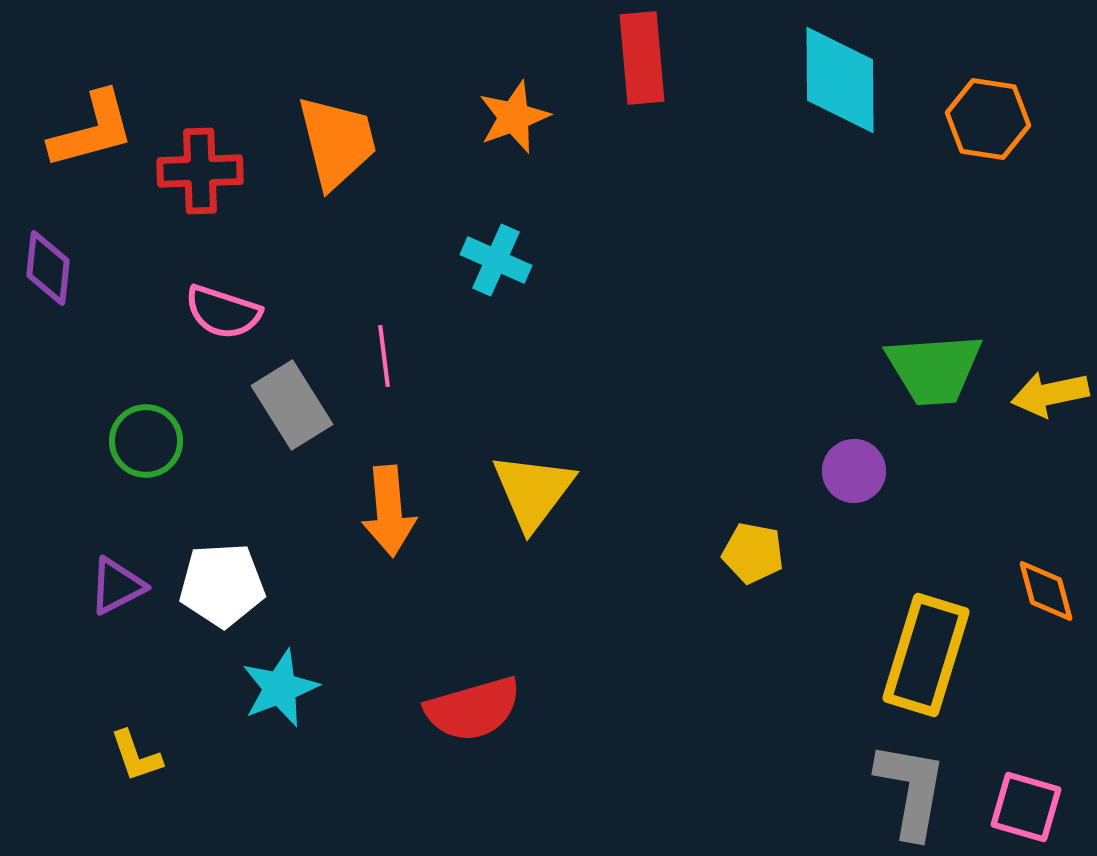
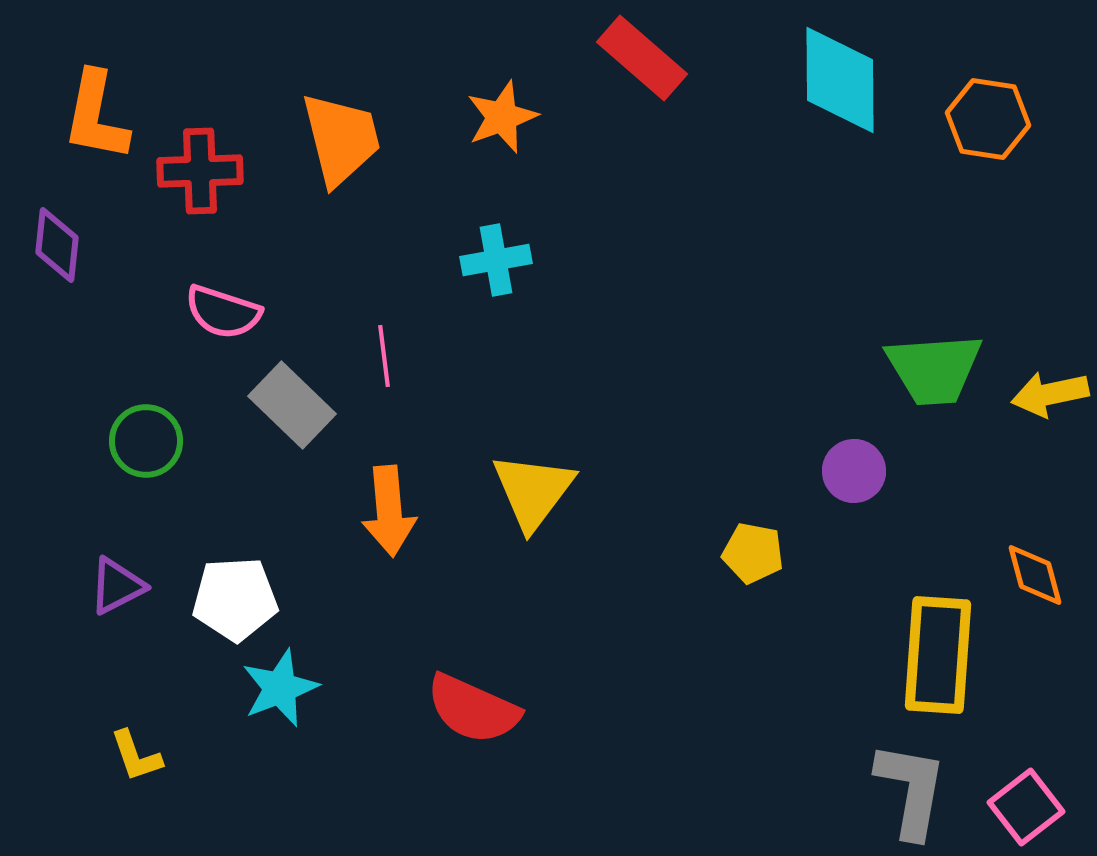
red rectangle: rotated 44 degrees counterclockwise
orange star: moved 12 px left
orange L-shape: moved 4 px right, 14 px up; rotated 116 degrees clockwise
orange trapezoid: moved 4 px right, 3 px up
cyan cross: rotated 34 degrees counterclockwise
purple diamond: moved 9 px right, 23 px up
gray rectangle: rotated 14 degrees counterclockwise
white pentagon: moved 13 px right, 14 px down
orange diamond: moved 11 px left, 16 px up
yellow rectangle: moved 12 px right; rotated 13 degrees counterclockwise
red semicircle: rotated 40 degrees clockwise
pink square: rotated 36 degrees clockwise
